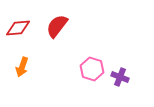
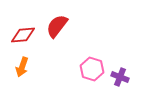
red diamond: moved 5 px right, 7 px down
